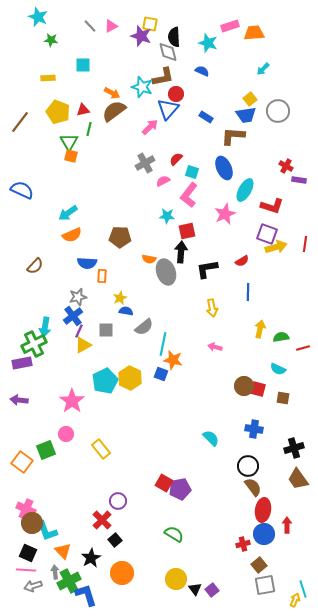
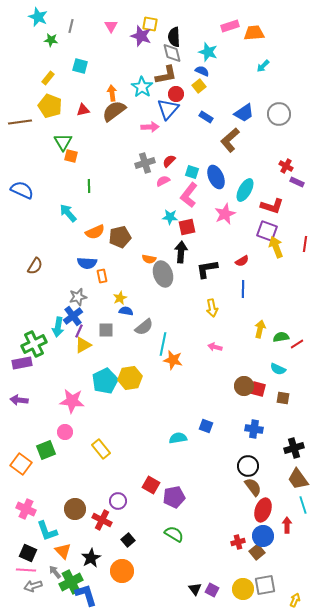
gray line at (90, 26): moved 19 px left; rotated 56 degrees clockwise
pink triangle at (111, 26): rotated 32 degrees counterclockwise
cyan star at (208, 43): moved 9 px down
gray diamond at (168, 52): moved 4 px right, 1 px down
cyan square at (83, 65): moved 3 px left, 1 px down; rotated 14 degrees clockwise
cyan arrow at (263, 69): moved 3 px up
brown L-shape at (163, 77): moved 3 px right, 2 px up
yellow rectangle at (48, 78): rotated 48 degrees counterclockwise
cyan star at (142, 87): rotated 15 degrees clockwise
orange arrow at (112, 93): rotated 126 degrees counterclockwise
yellow square at (250, 99): moved 51 px left, 13 px up
gray circle at (278, 111): moved 1 px right, 3 px down
yellow pentagon at (58, 112): moved 8 px left, 6 px up
blue trapezoid at (246, 115): moved 2 px left, 2 px up; rotated 25 degrees counterclockwise
brown line at (20, 122): rotated 45 degrees clockwise
pink arrow at (150, 127): rotated 42 degrees clockwise
green line at (89, 129): moved 57 px down; rotated 16 degrees counterclockwise
brown L-shape at (233, 136): moved 3 px left, 4 px down; rotated 45 degrees counterclockwise
green triangle at (69, 142): moved 6 px left
red semicircle at (176, 159): moved 7 px left, 2 px down
gray cross at (145, 163): rotated 12 degrees clockwise
blue ellipse at (224, 168): moved 8 px left, 9 px down
purple rectangle at (299, 180): moved 2 px left, 2 px down; rotated 16 degrees clockwise
cyan arrow at (68, 213): rotated 84 degrees clockwise
cyan star at (167, 216): moved 3 px right, 1 px down
red square at (187, 231): moved 4 px up
purple square at (267, 234): moved 3 px up
orange semicircle at (72, 235): moved 23 px right, 3 px up
brown pentagon at (120, 237): rotated 15 degrees counterclockwise
yellow arrow at (276, 247): rotated 95 degrees counterclockwise
brown semicircle at (35, 266): rotated 12 degrees counterclockwise
gray ellipse at (166, 272): moved 3 px left, 2 px down
orange rectangle at (102, 276): rotated 16 degrees counterclockwise
blue line at (248, 292): moved 5 px left, 3 px up
cyan arrow at (45, 327): moved 13 px right
red line at (303, 348): moved 6 px left, 4 px up; rotated 16 degrees counterclockwise
blue square at (161, 374): moved 45 px right, 52 px down
yellow hexagon at (130, 378): rotated 25 degrees clockwise
pink star at (72, 401): rotated 30 degrees counterclockwise
pink circle at (66, 434): moved 1 px left, 2 px up
cyan semicircle at (211, 438): moved 33 px left; rotated 54 degrees counterclockwise
orange square at (22, 462): moved 1 px left, 2 px down
red square at (164, 483): moved 13 px left, 2 px down
purple pentagon at (180, 489): moved 6 px left, 8 px down
red ellipse at (263, 510): rotated 10 degrees clockwise
red cross at (102, 520): rotated 18 degrees counterclockwise
brown circle at (32, 523): moved 43 px right, 14 px up
blue circle at (264, 534): moved 1 px left, 2 px down
black square at (115, 540): moved 13 px right
red cross at (243, 544): moved 5 px left, 2 px up
brown square at (259, 565): moved 2 px left, 13 px up
gray arrow at (55, 572): rotated 32 degrees counterclockwise
orange circle at (122, 573): moved 2 px up
yellow circle at (176, 579): moved 67 px right, 10 px down
green cross at (69, 581): moved 2 px right, 1 px down
cyan line at (303, 589): moved 84 px up
purple square at (212, 590): rotated 24 degrees counterclockwise
